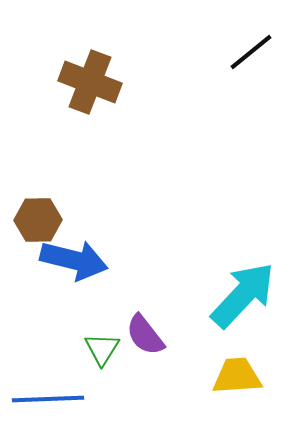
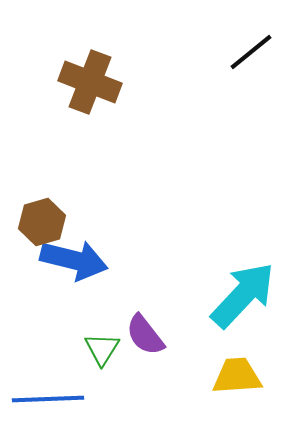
brown hexagon: moved 4 px right, 2 px down; rotated 15 degrees counterclockwise
